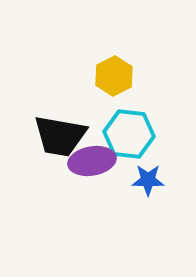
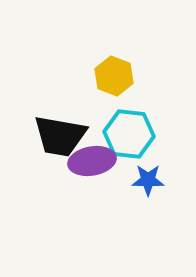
yellow hexagon: rotated 12 degrees counterclockwise
